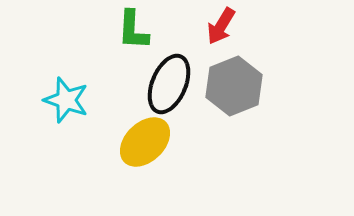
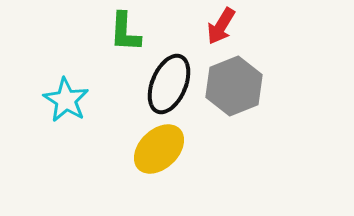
green L-shape: moved 8 px left, 2 px down
cyan star: rotated 12 degrees clockwise
yellow ellipse: moved 14 px right, 7 px down
